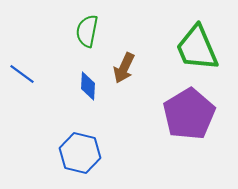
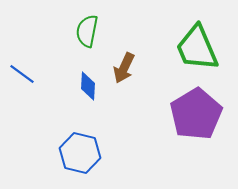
purple pentagon: moved 7 px right
